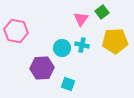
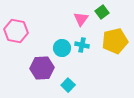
yellow pentagon: rotated 10 degrees counterclockwise
cyan square: moved 1 px down; rotated 24 degrees clockwise
